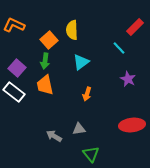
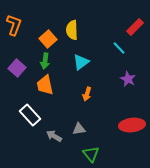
orange L-shape: rotated 85 degrees clockwise
orange square: moved 1 px left, 1 px up
white rectangle: moved 16 px right, 23 px down; rotated 10 degrees clockwise
